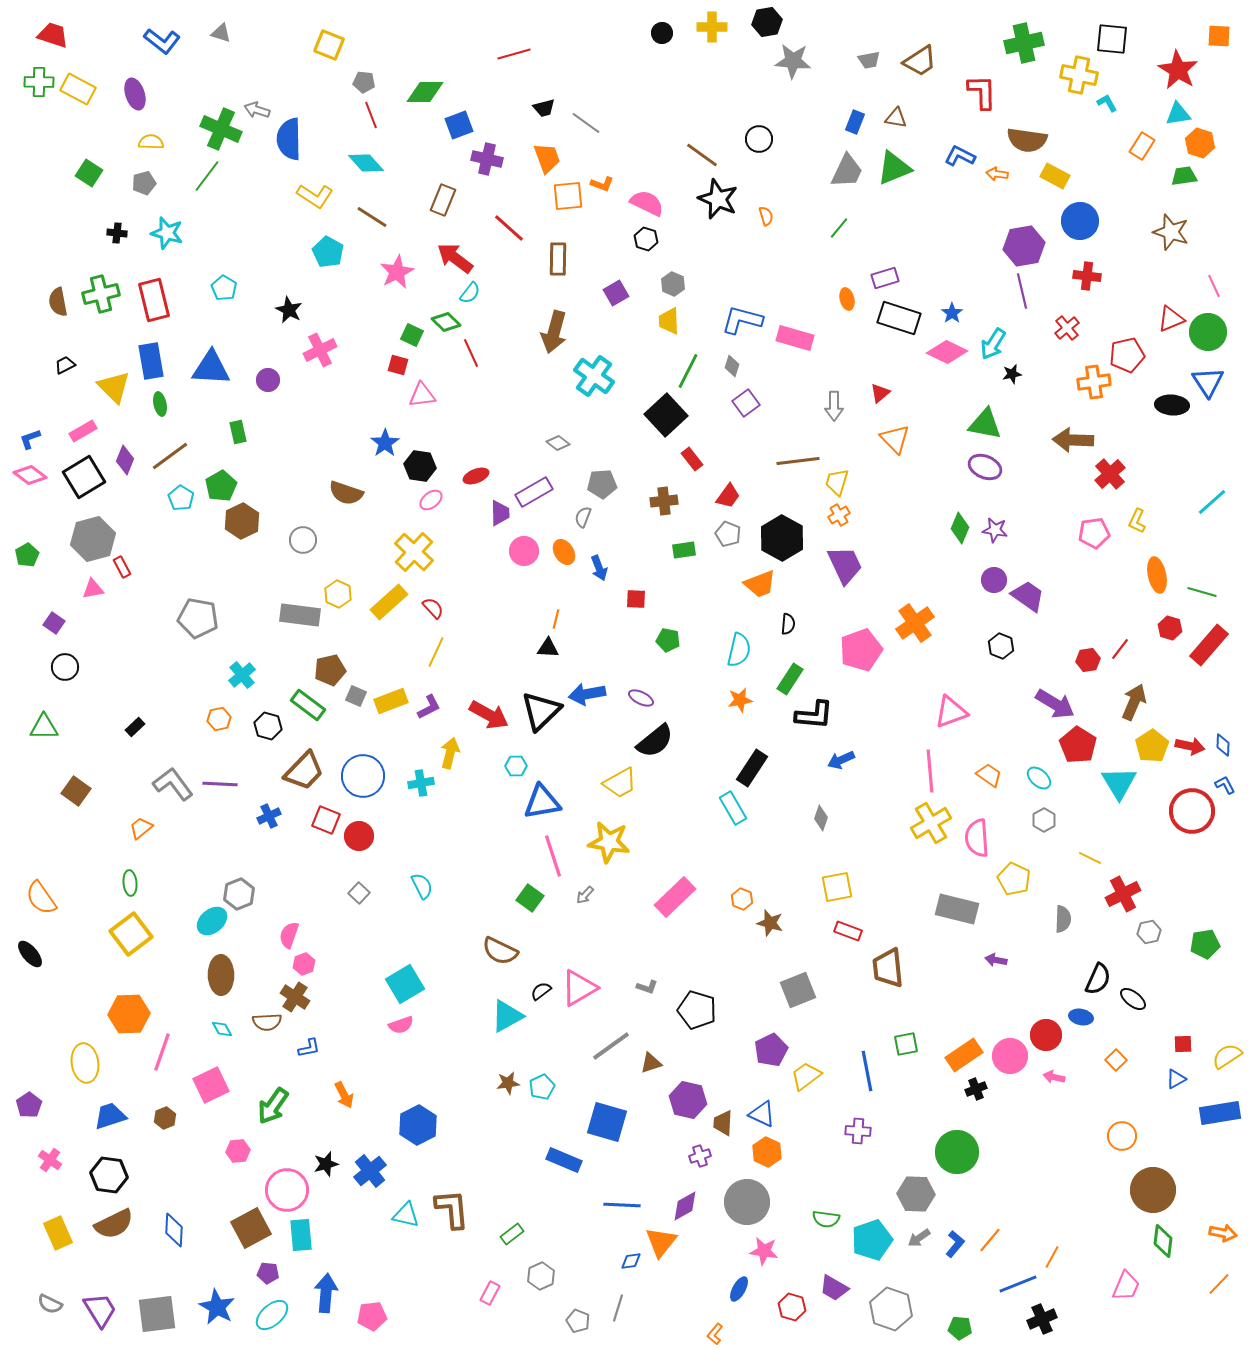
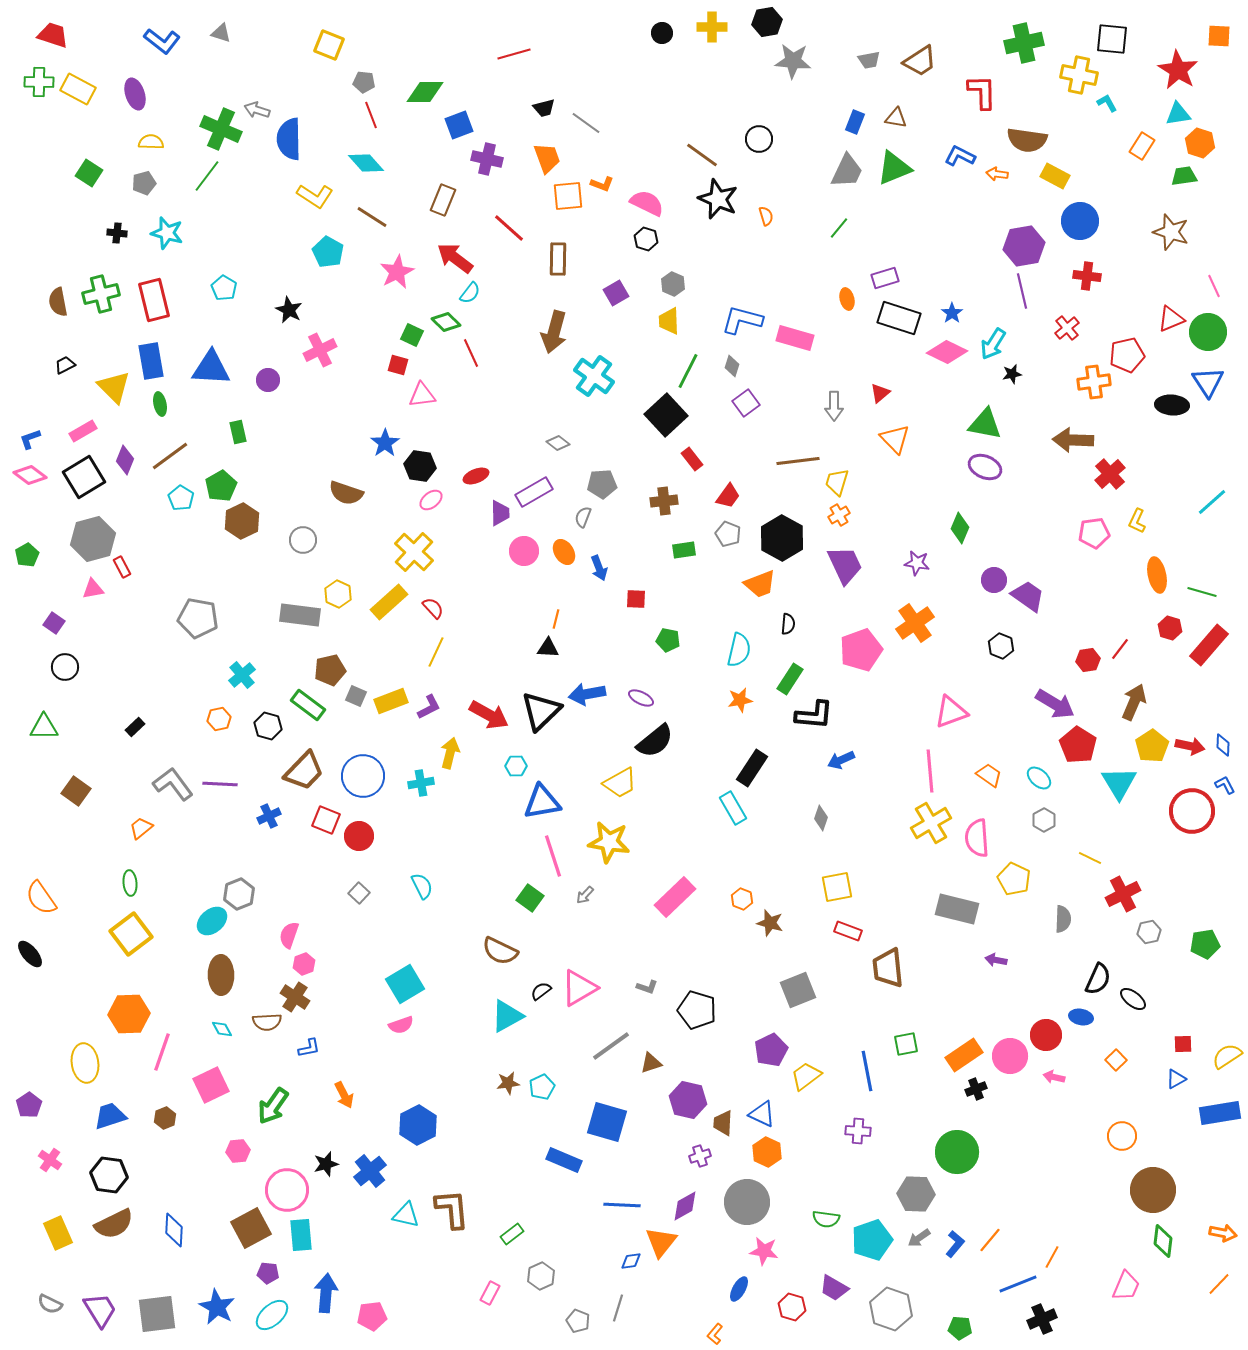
purple star at (995, 530): moved 78 px left, 33 px down
